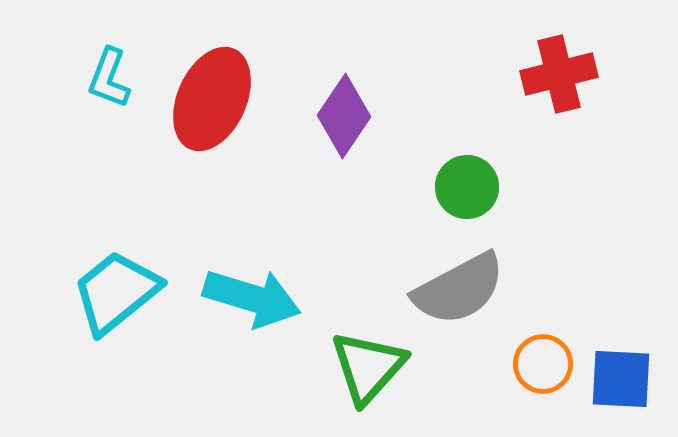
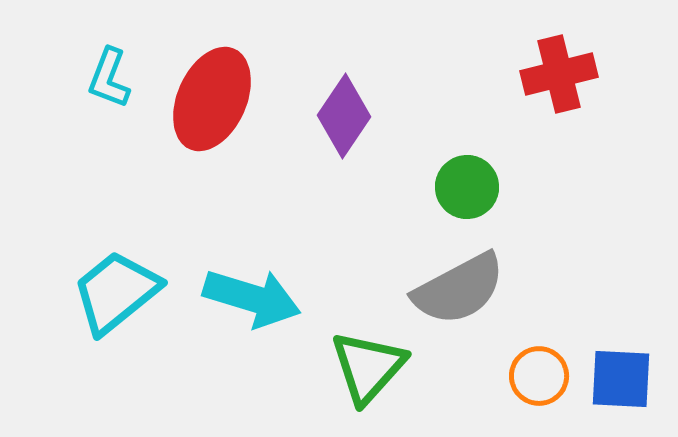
orange circle: moved 4 px left, 12 px down
